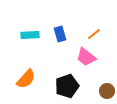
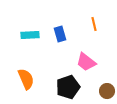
orange line: moved 10 px up; rotated 64 degrees counterclockwise
pink trapezoid: moved 5 px down
orange semicircle: rotated 65 degrees counterclockwise
black pentagon: moved 1 px right, 1 px down
